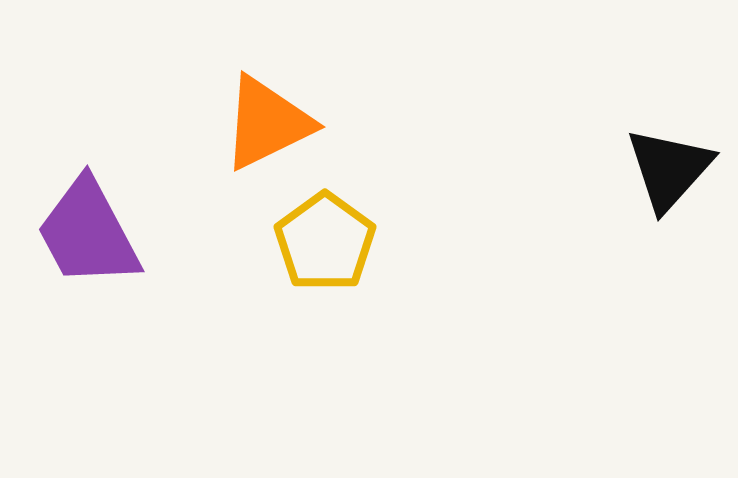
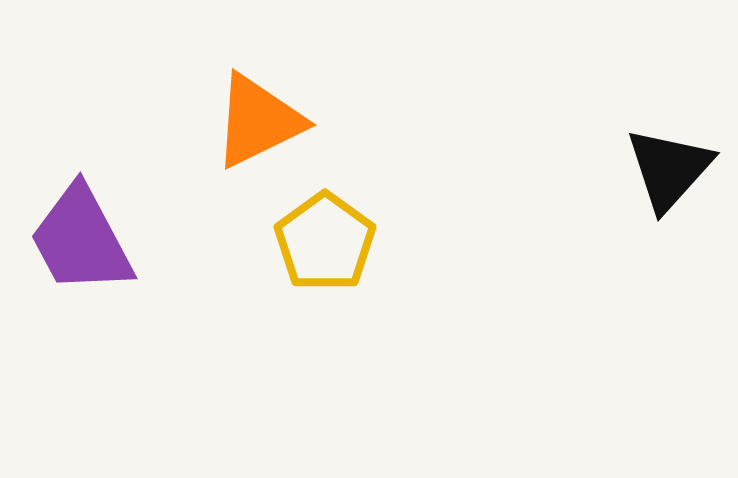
orange triangle: moved 9 px left, 2 px up
purple trapezoid: moved 7 px left, 7 px down
